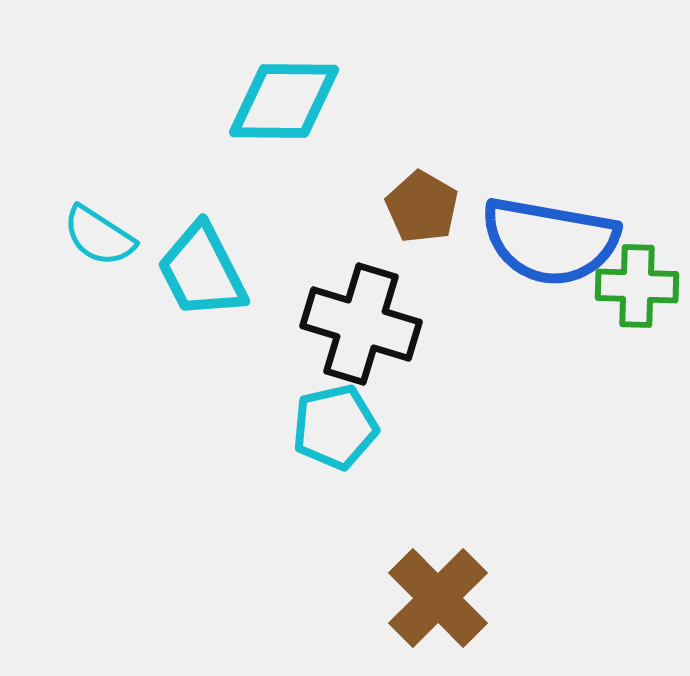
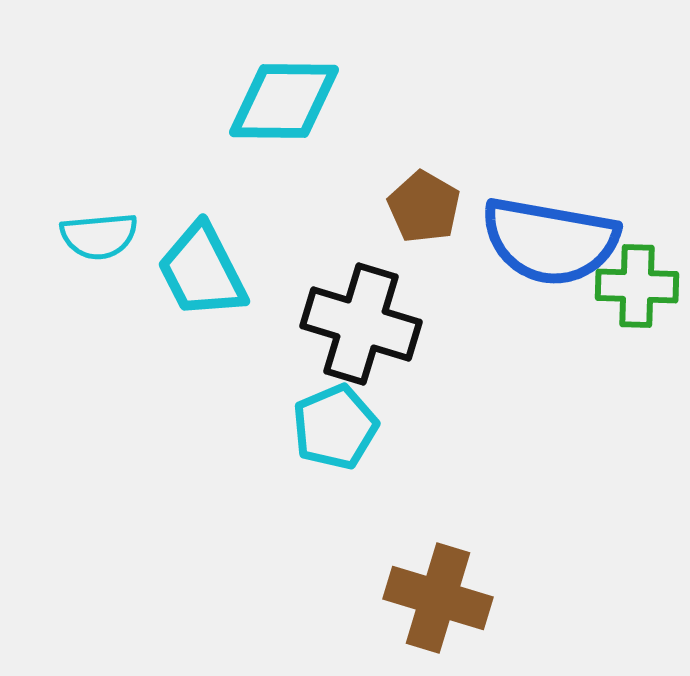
brown pentagon: moved 2 px right
cyan semicircle: rotated 38 degrees counterclockwise
cyan pentagon: rotated 10 degrees counterclockwise
brown cross: rotated 28 degrees counterclockwise
